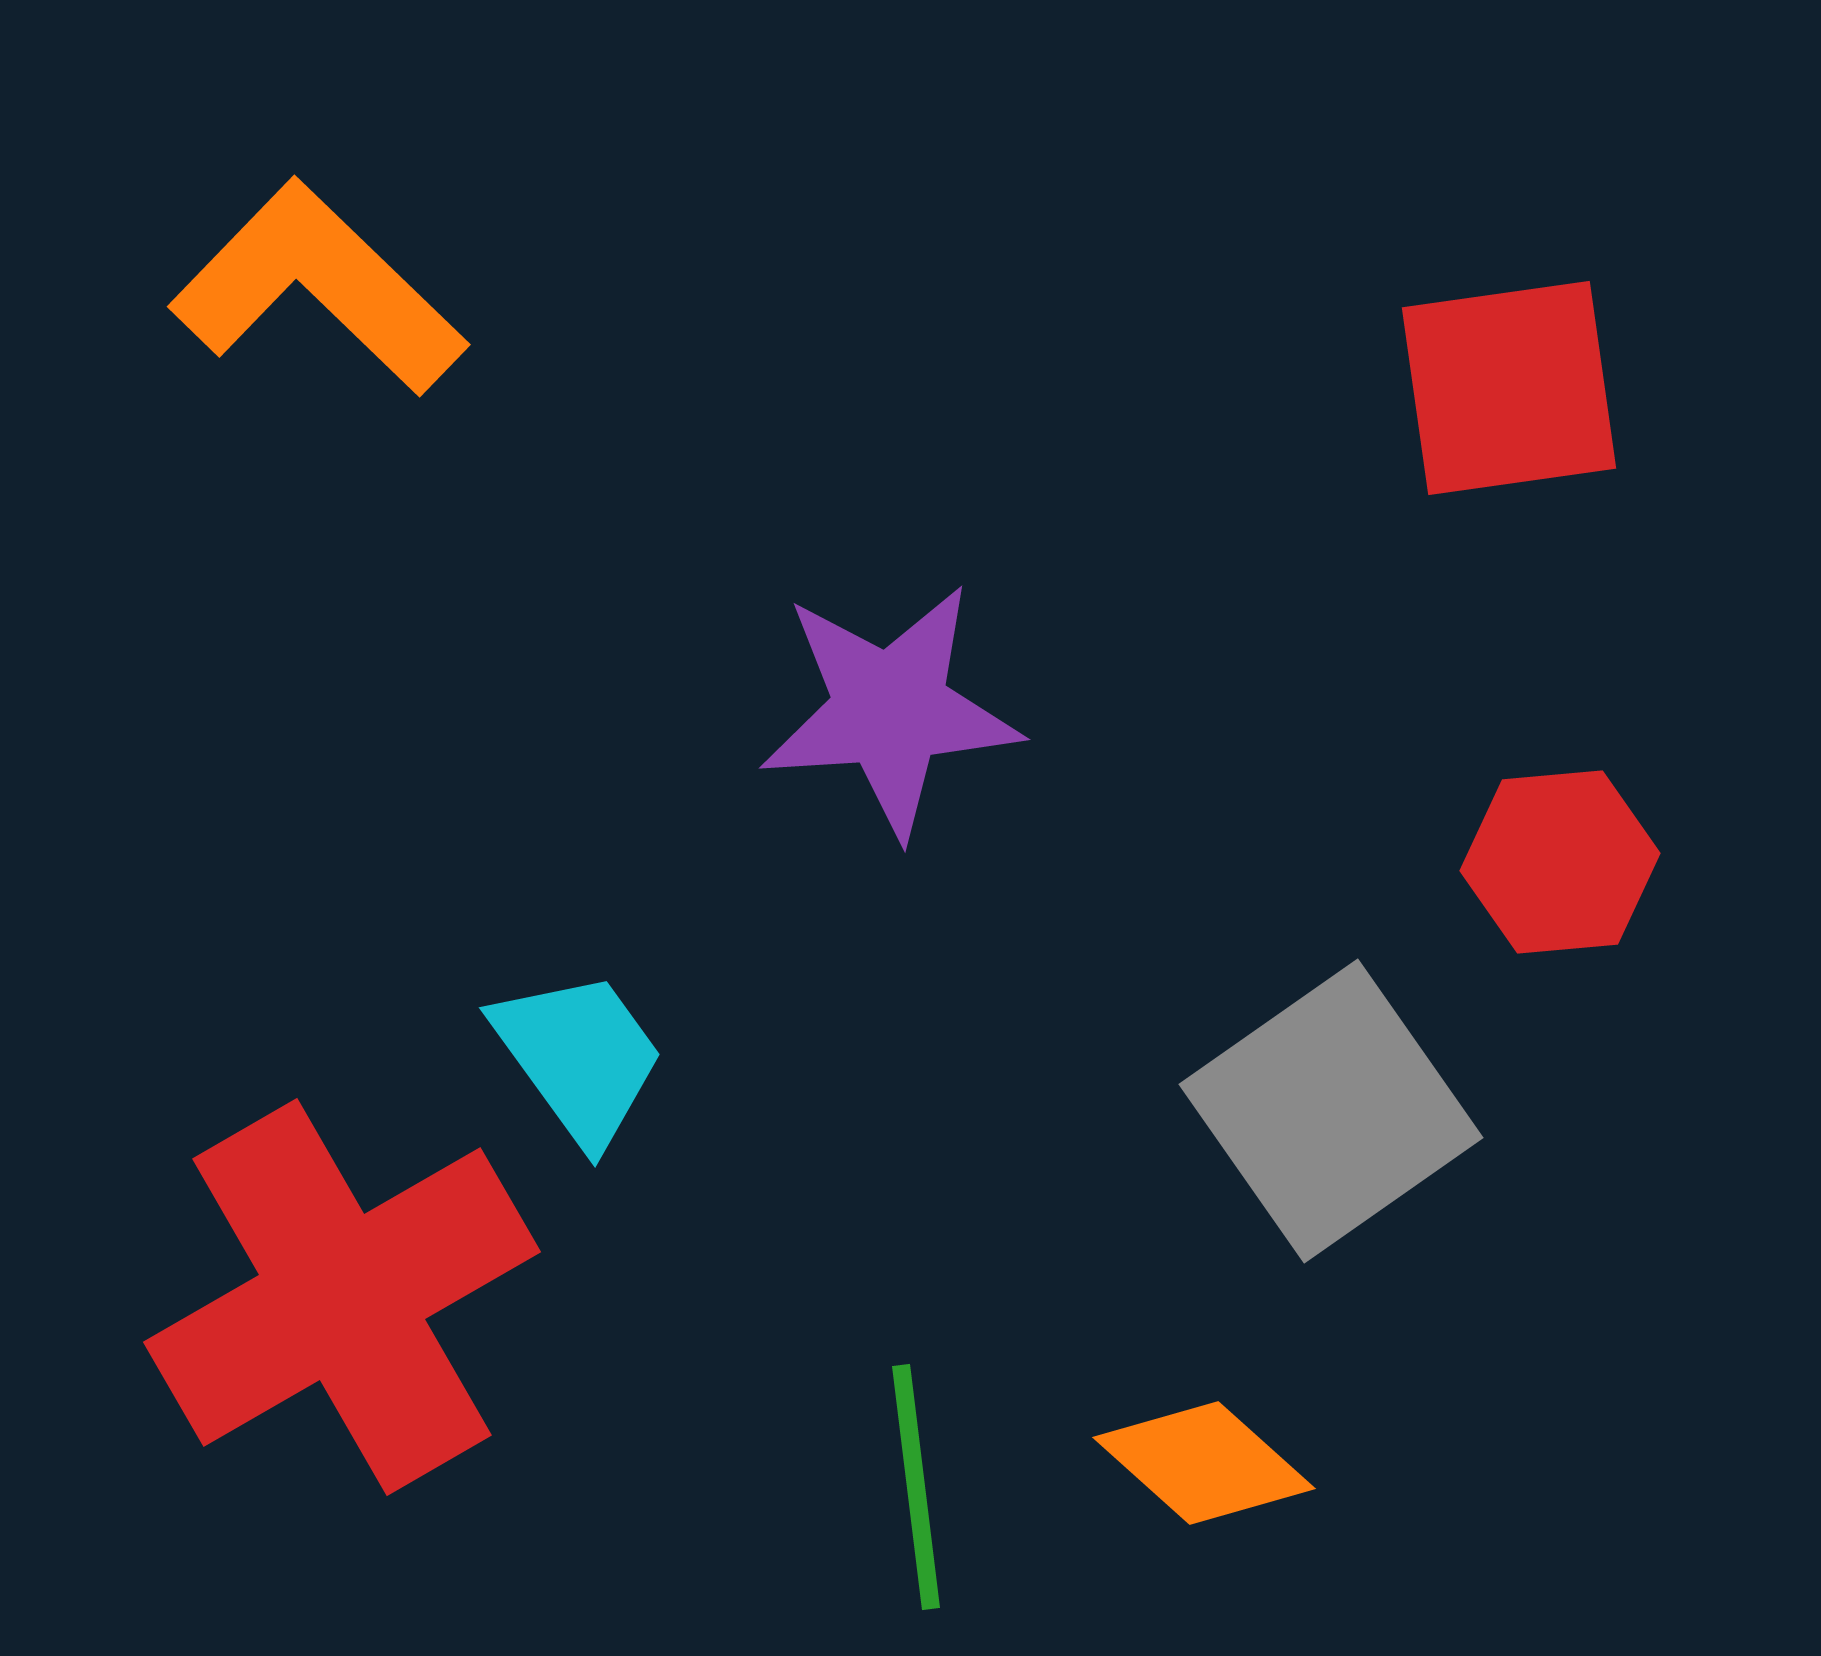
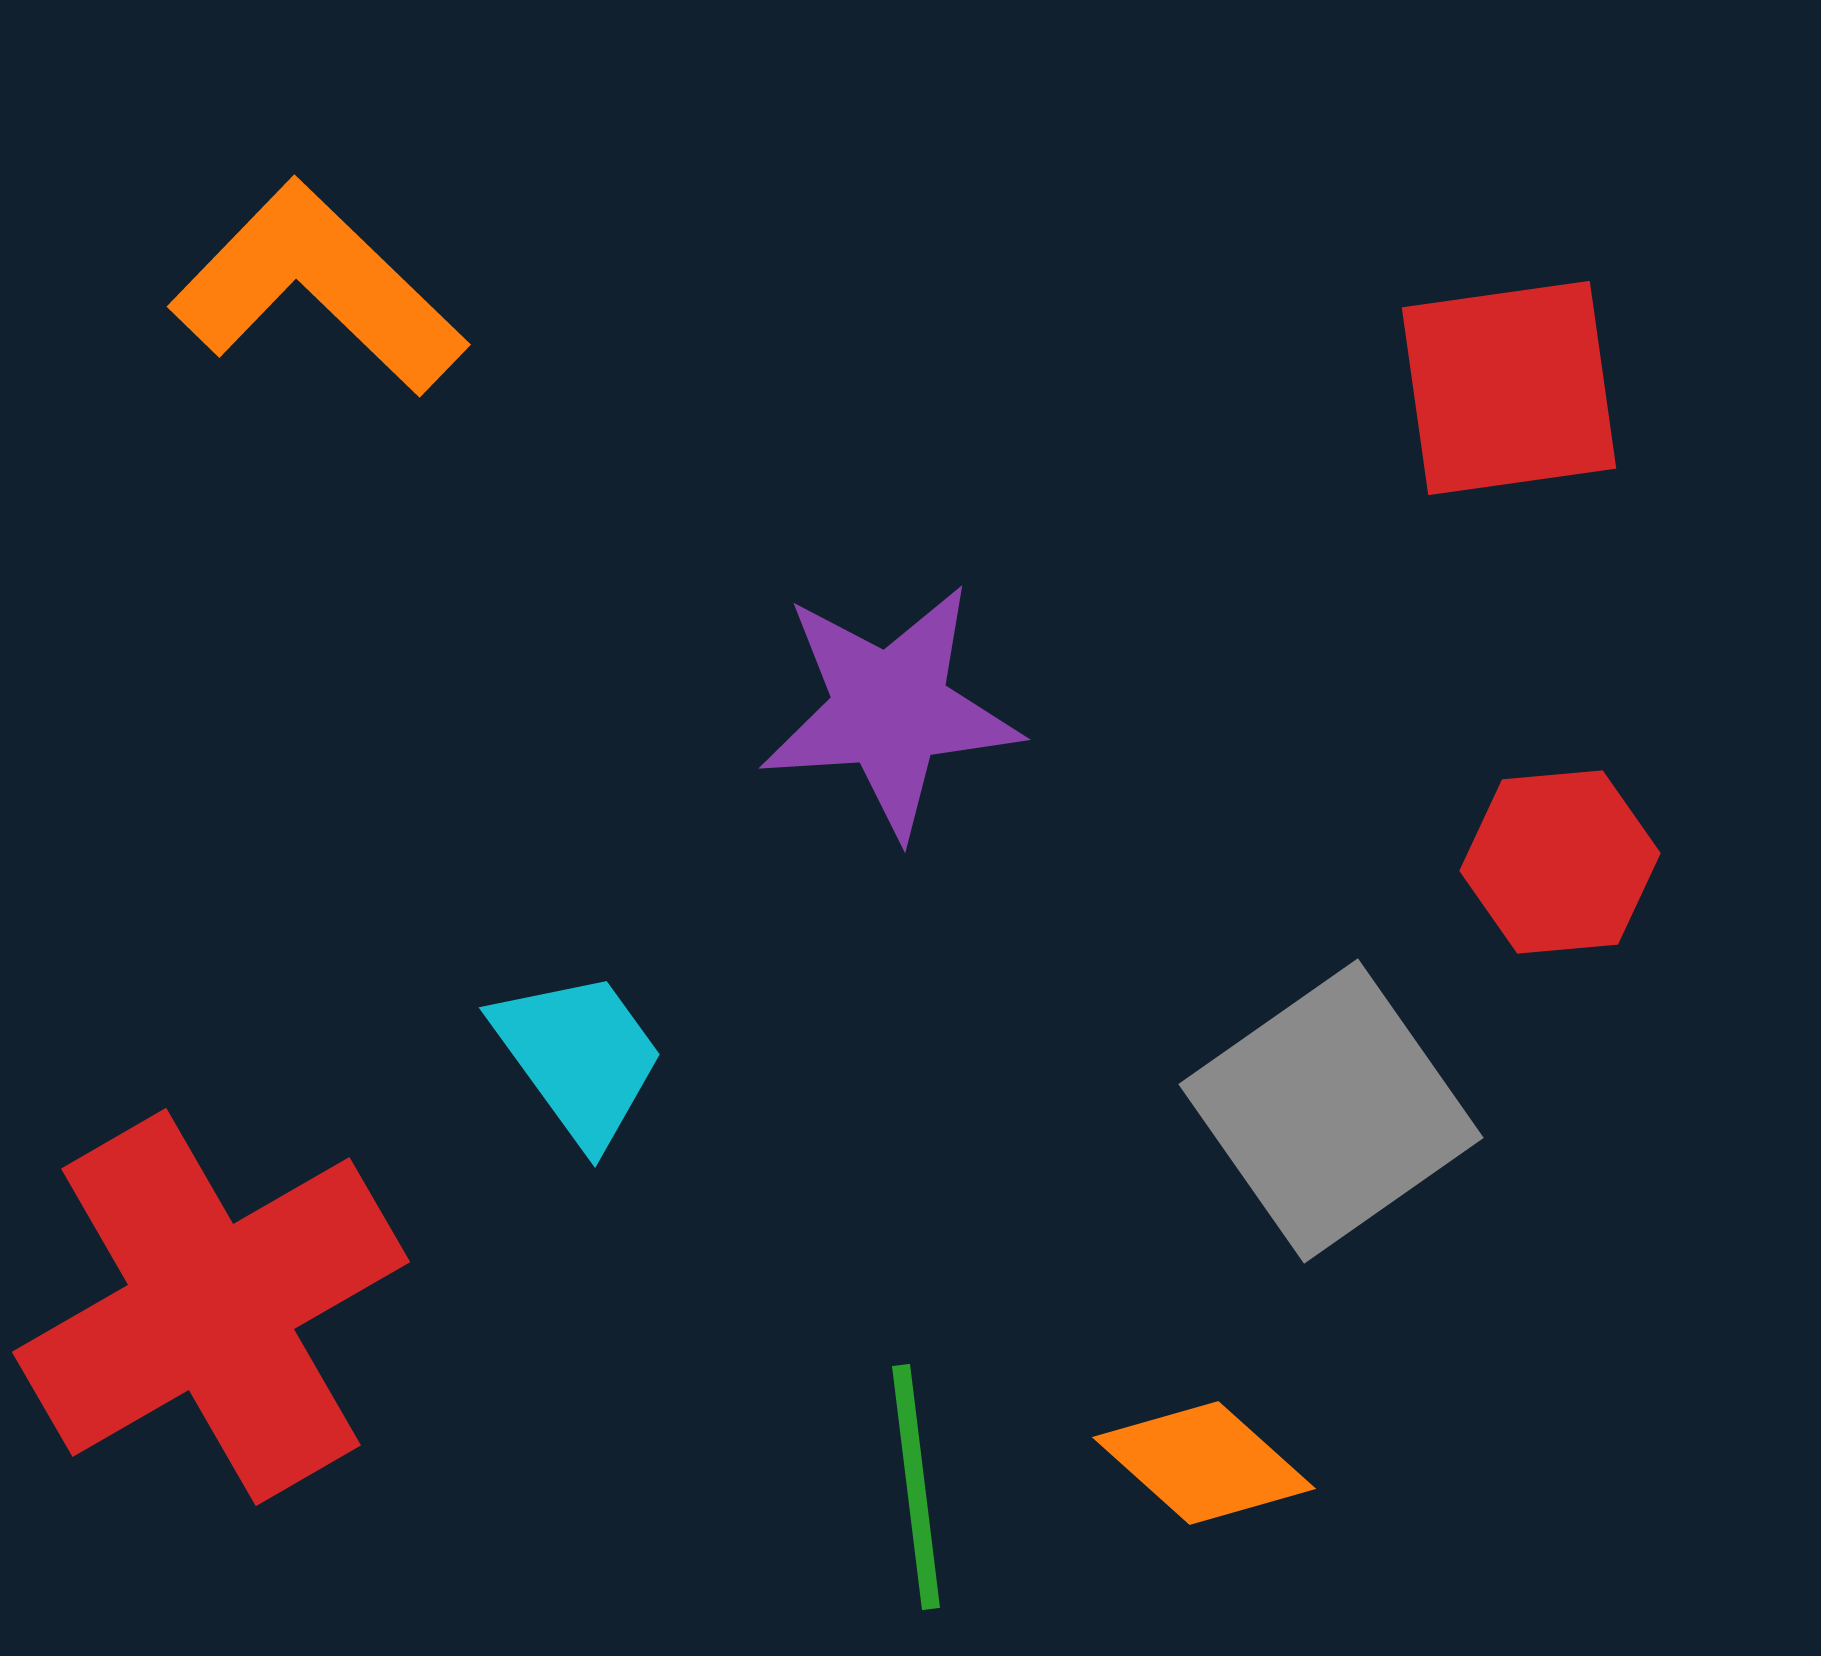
red cross: moved 131 px left, 10 px down
